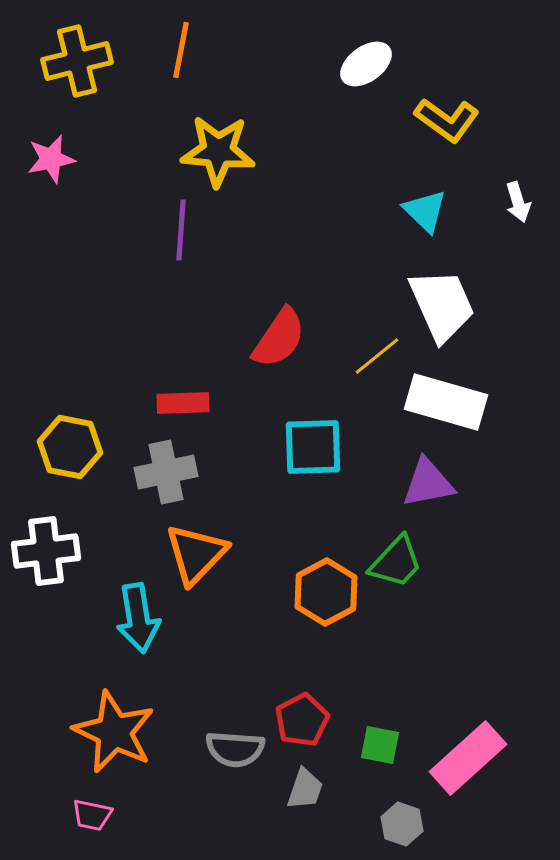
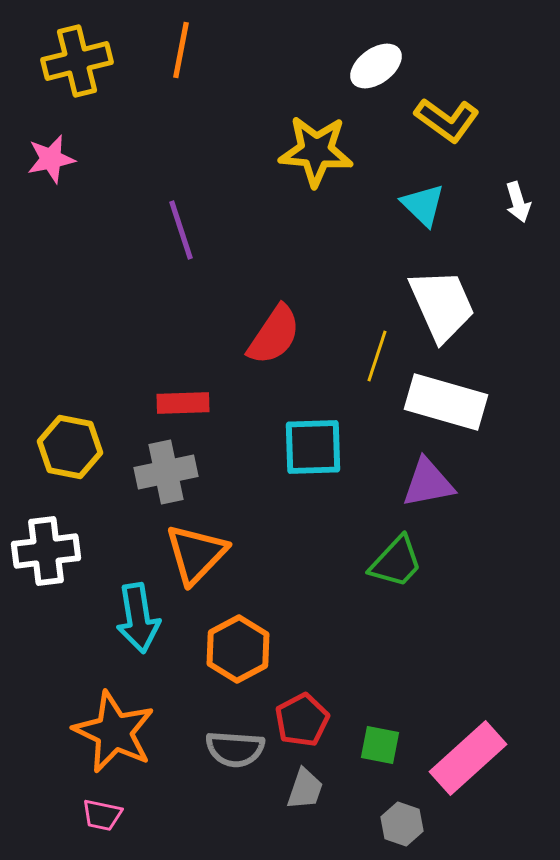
white ellipse: moved 10 px right, 2 px down
yellow star: moved 98 px right
cyan triangle: moved 2 px left, 6 px up
purple line: rotated 22 degrees counterclockwise
red semicircle: moved 5 px left, 3 px up
yellow line: rotated 33 degrees counterclockwise
orange hexagon: moved 88 px left, 57 px down
pink trapezoid: moved 10 px right
